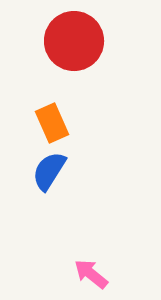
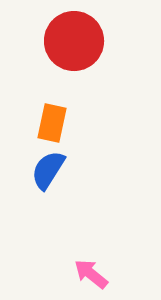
orange rectangle: rotated 36 degrees clockwise
blue semicircle: moved 1 px left, 1 px up
